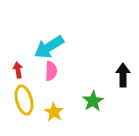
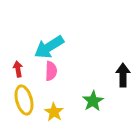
red arrow: moved 1 px up
